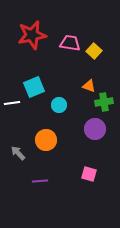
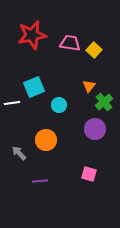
yellow square: moved 1 px up
orange triangle: rotated 48 degrees clockwise
green cross: rotated 30 degrees counterclockwise
gray arrow: moved 1 px right
